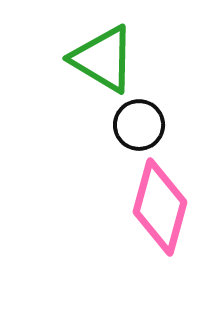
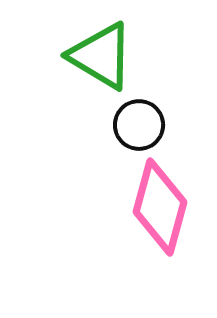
green triangle: moved 2 px left, 3 px up
